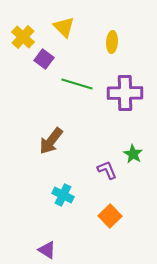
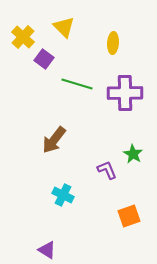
yellow ellipse: moved 1 px right, 1 px down
brown arrow: moved 3 px right, 1 px up
orange square: moved 19 px right; rotated 25 degrees clockwise
